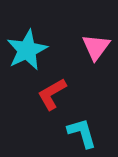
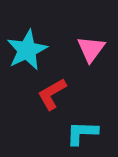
pink triangle: moved 5 px left, 2 px down
cyan L-shape: rotated 72 degrees counterclockwise
